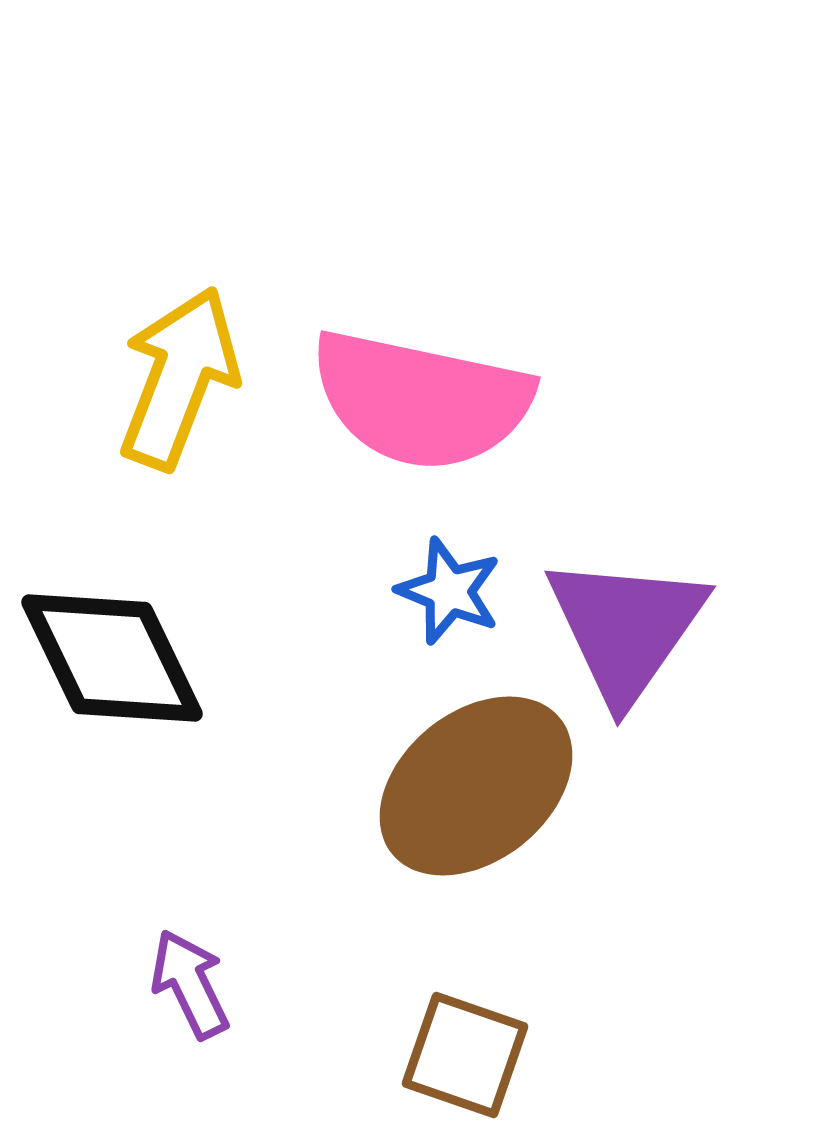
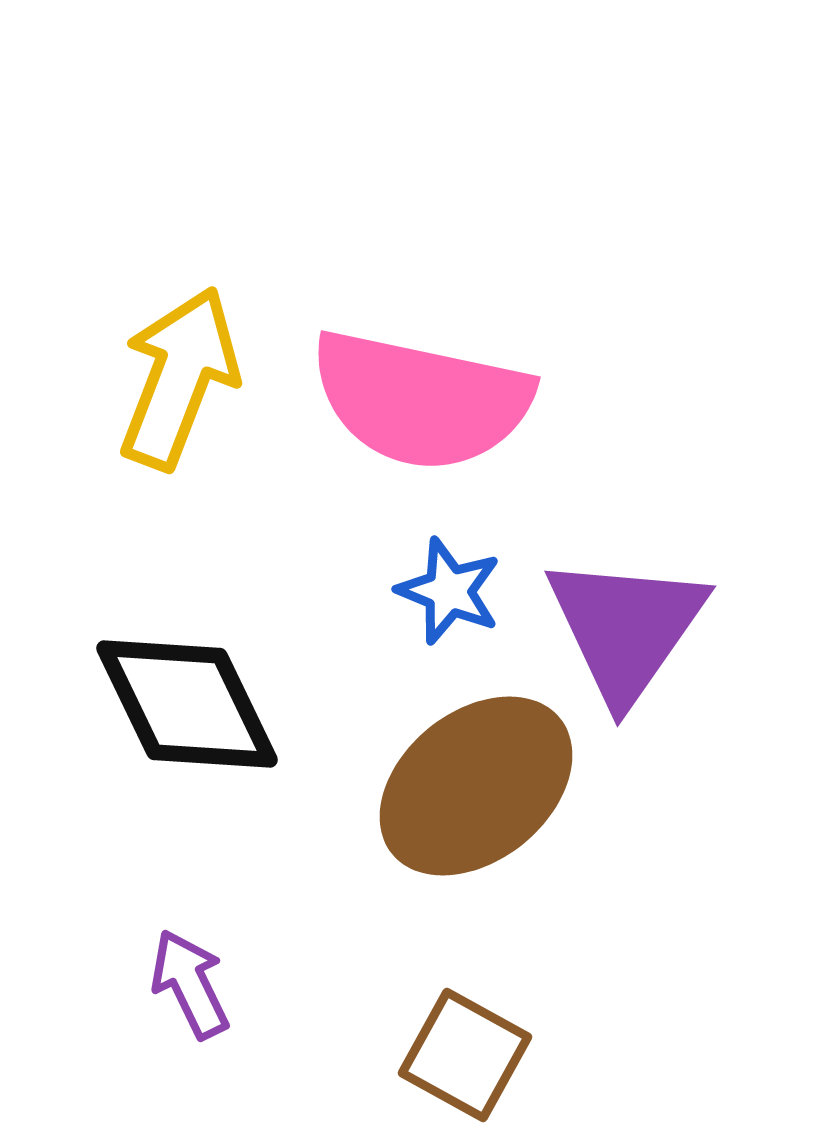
black diamond: moved 75 px right, 46 px down
brown square: rotated 10 degrees clockwise
